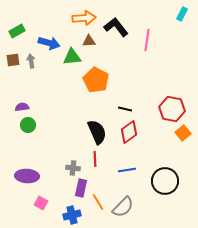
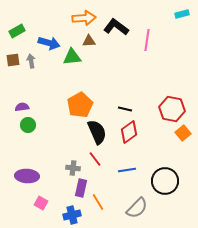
cyan rectangle: rotated 48 degrees clockwise
black L-shape: rotated 15 degrees counterclockwise
orange pentagon: moved 16 px left, 25 px down; rotated 15 degrees clockwise
red line: rotated 35 degrees counterclockwise
gray semicircle: moved 14 px right, 1 px down
